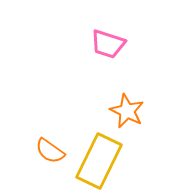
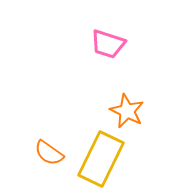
orange semicircle: moved 1 px left, 2 px down
yellow rectangle: moved 2 px right, 2 px up
